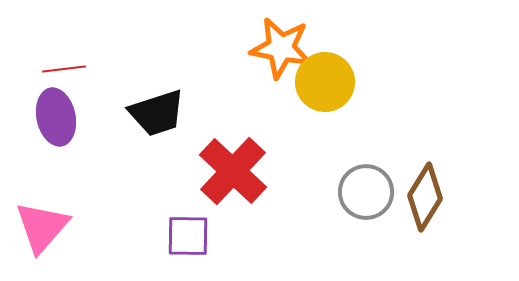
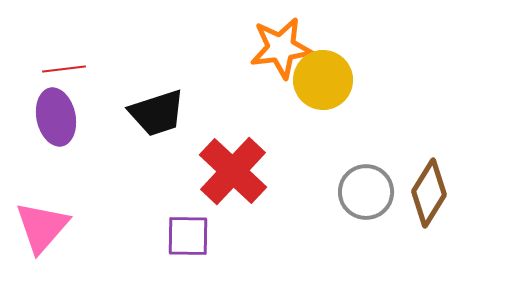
orange star: rotated 18 degrees counterclockwise
yellow circle: moved 2 px left, 2 px up
brown diamond: moved 4 px right, 4 px up
